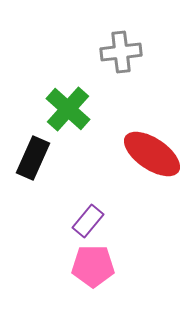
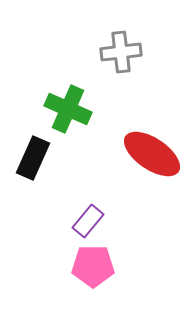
green cross: rotated 18 degrees counterclockwise
